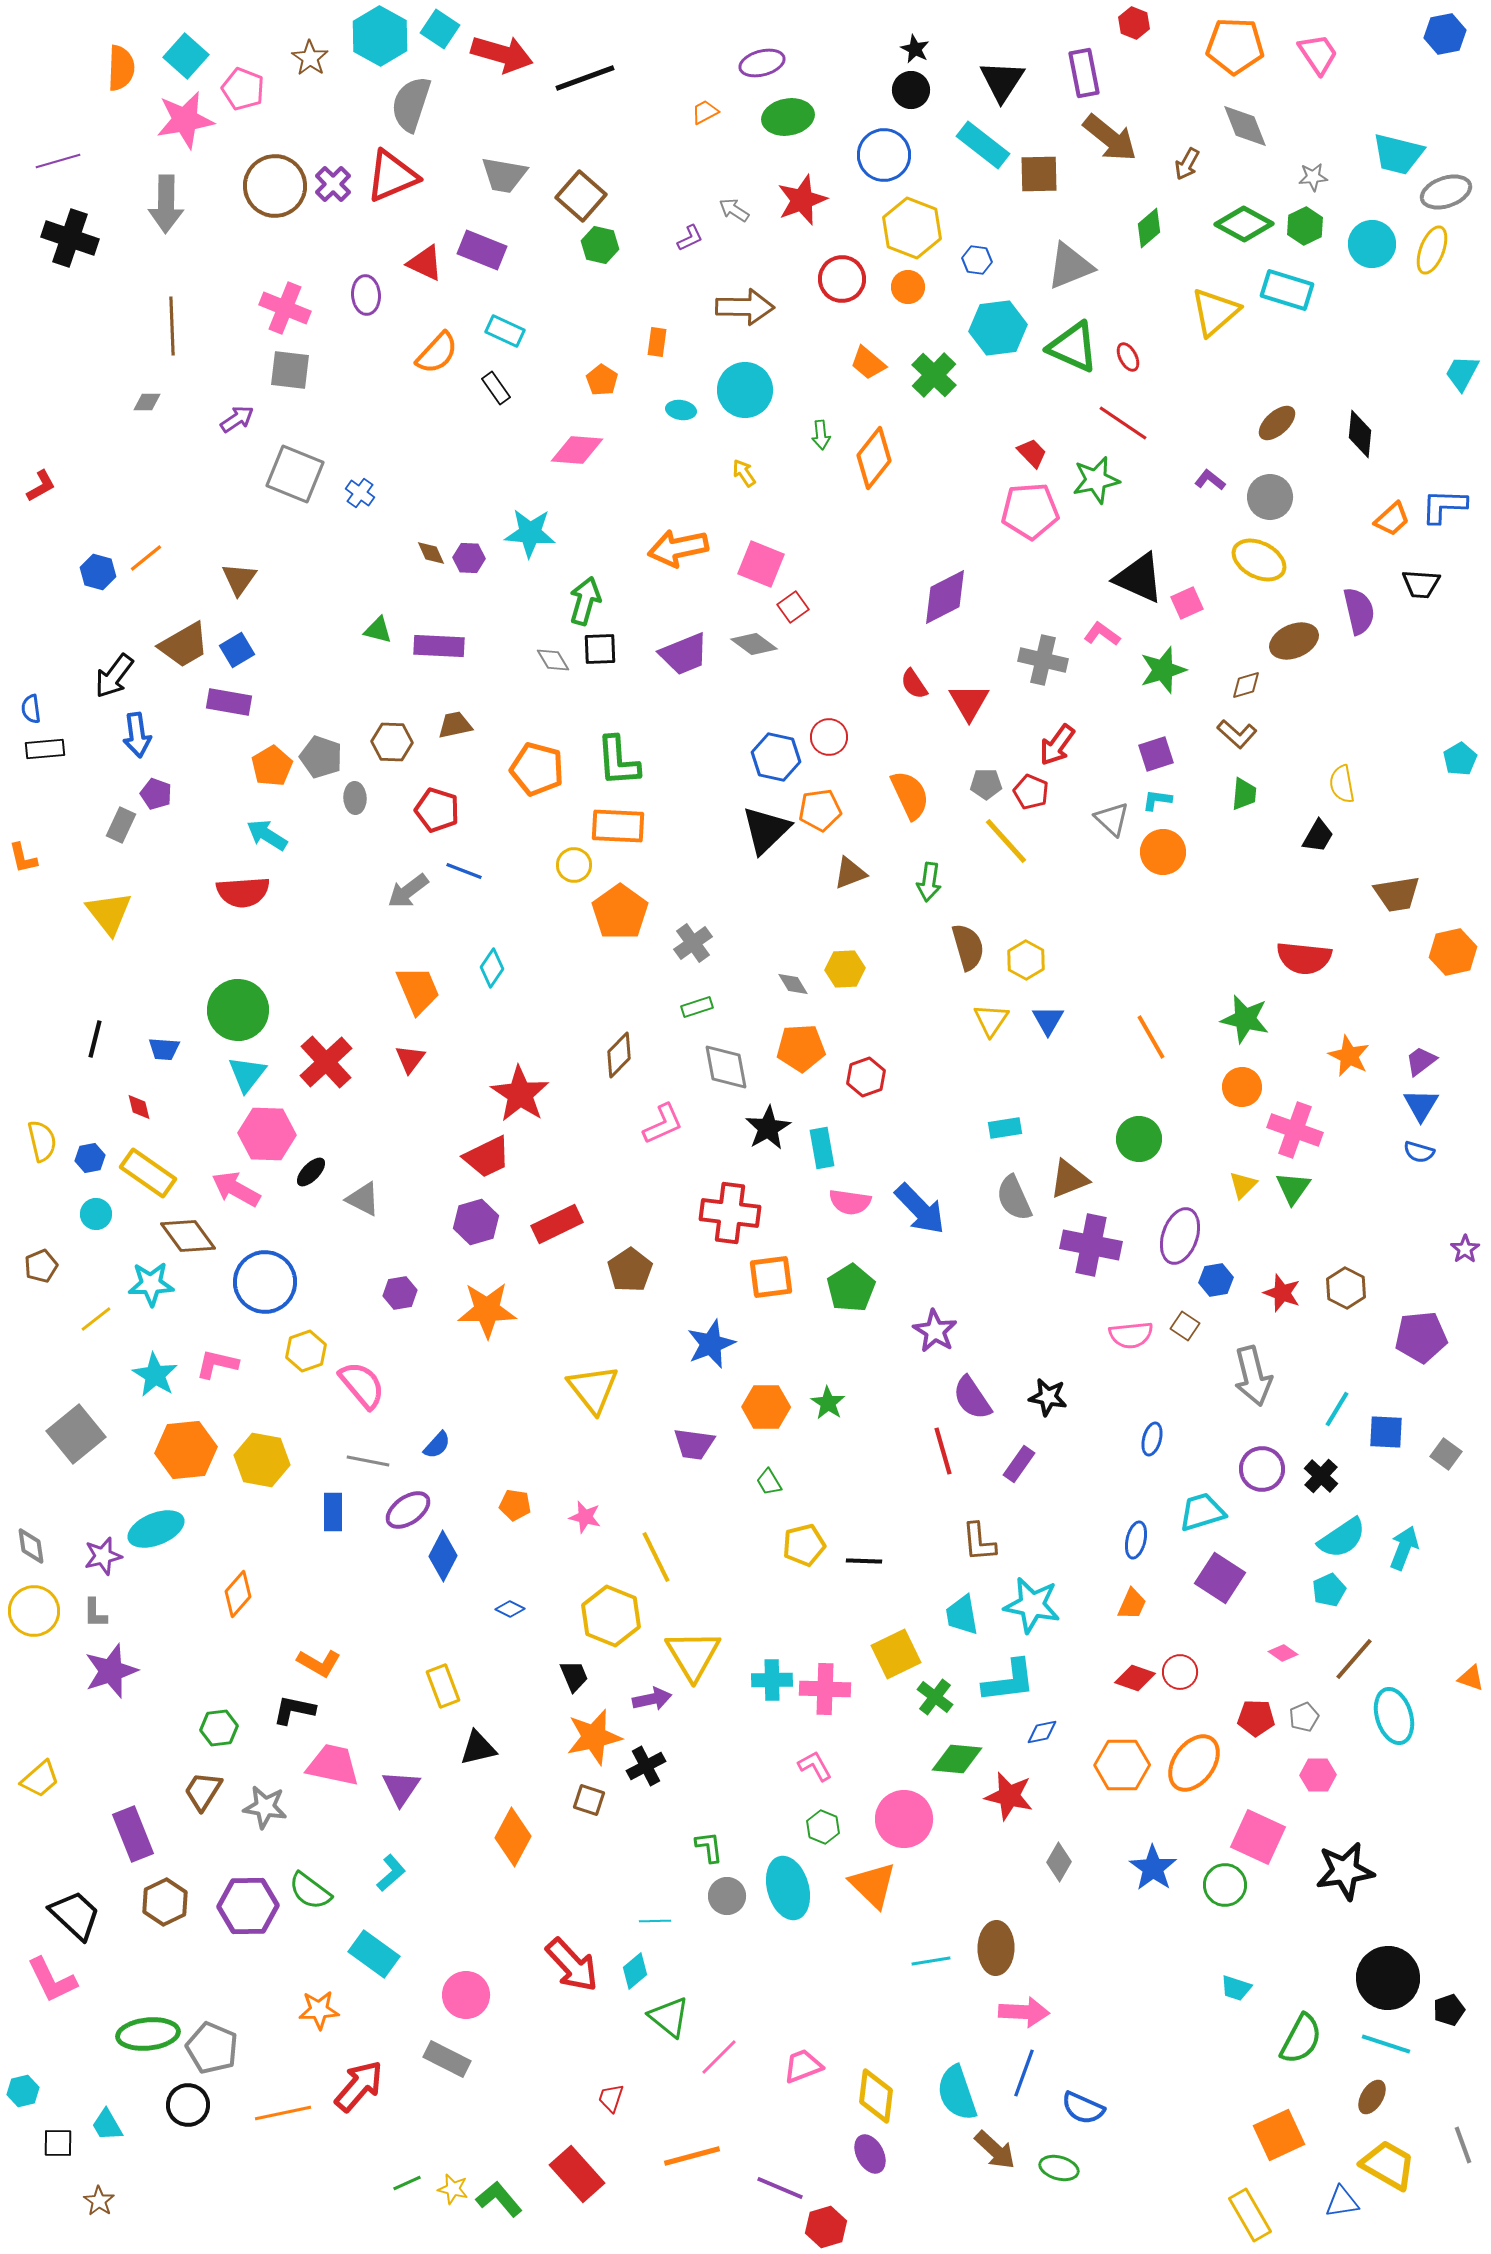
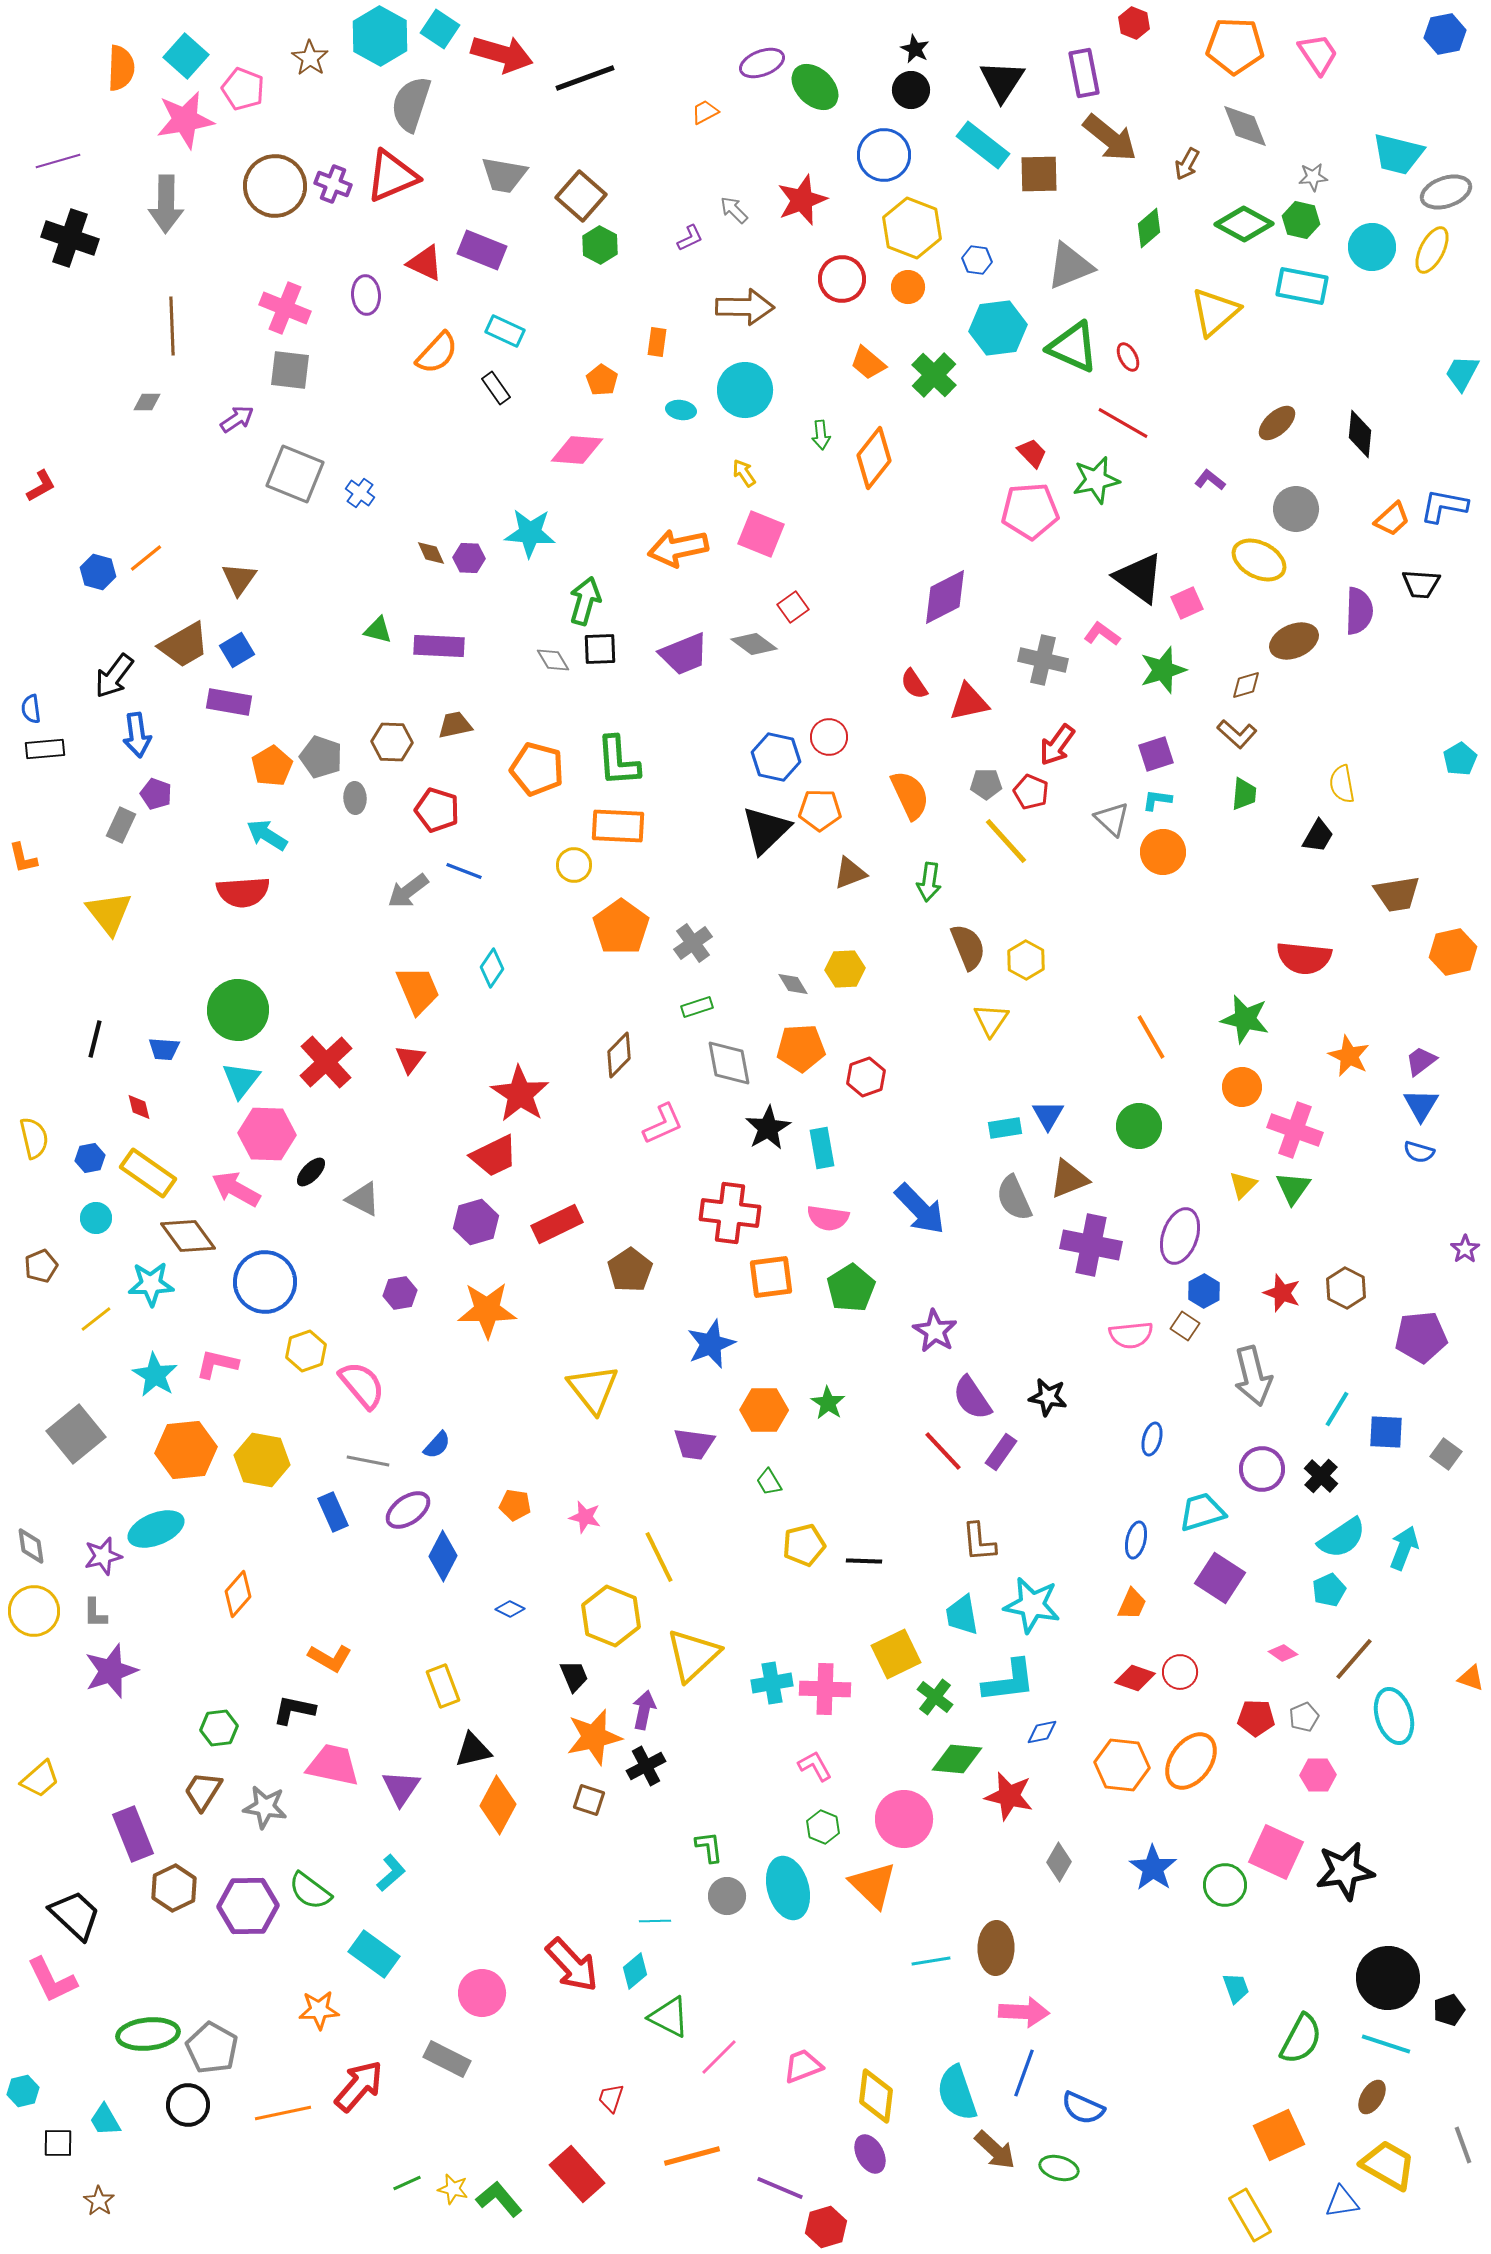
purple ellipse at (762, 63): rotated 6 degrees counterclockwise
green ellipse at (788, 117): moved 27 px right, 30 px up; rotated 54 degrees clockwise
purple cross at (333, 184): rotated 24 degrees counterclockwise
gray arrow at (734, 210): rotated 12 degrees clockwise
green hexagon at (1305, 226): moved 4 px left, 6 px up; rotated 21 degrees counterclockwise
cyan circle at (1372, 244): moved 3 px down
green hexagon at (600, 245): rotated 15 degrees clockwise
yellow ellipse at (1432, 250): rotated 6 degrees clockwise
cyan rectangle at (1287, 290): moved 15 px right, 4 px up; rotated 6 degrees counterclockwise
red line at (1123, 423): rotated 4 degrees counterclockwise
gray circle at (1270, 497): moved 26 px right, 12 px down
blue L-shape at (1444, 506): rotated 9 degrees clockwise
pink square at (761, 564): moved 30 px up
black triangle at (1139, 578): rotated 12 degrees clockwise
purple semicircle at (1359, 611): rotated 15 degrees clockwise
red triangle at (969, 702): rotated 48 degrees clockwise
orange pentagon at (820, 810): rotated 9 degrees clockwise
orange pentagon at (620, 912): moved 1 px right, 15 px down
brown semicircle at (968, 947): rotated 6 degrees counterclockwise
blue triangle at (1048, 1020): moved 95 px down
gray diamond at (726, 1067): moved 3 px right, 4 px up
cyan triangle at (247, 1074): moved 6 px left, 6 px down
green circle at (1139, 1139): moved 13 px up
yellow semicircle at (42, 1141): moved 8 px left, 3 px up
red trapezoid at (487, 1157): moved 7 px right, 1 px up
pink semicircle at (850, 1202): moved 22 px left, 16 px down
cyan circle at (96, 1214): moved 4 px down
blue hexagon at (1216, 1280): moved 12 px left, 11 px down; rotated 20 degrees counterclockwise
orange hexagon at (766, 1407): moved 2 px left, 3 px down
red line at (943, 1451): rotated 27 degrees counterclockwise
purple rectangle at (1019, 1464): moved 18 px left, 12 px up
blue rectangle at (333, 1512): rotated 24 degrees counterclockwise
yellow line at (656, 1557): moved 3 px right
yellow triangle at (693, 1655): rotated 18 degrees clockwise
orange L-shape at (319, 1663): moved 11 px right, 5 px up
cyan cross at (772, 1680): moved 3 px down; rotated 9 degrees counterclockwise
purple arrow at (652, 1699): moved 8 px left, 11 px down; rotated 66 degrees counterclockwise
black triangle at (478, 1748): moved 5 px left, 2 px down
orange ellipse at (1194, 1763): moved 3 px left, 2 px up
orange hexagon at (1122, 1765): rotated 6 degrees clockwise
orange diamond at (513, 1837): moved 15 px left, 32 px up
pink square at (1258, 1837): moved 18 px right, 15 px down
brown hexagon at (165, 1902): moved 9 px right, 14 px up
cyan trapezoid at (1236, 1988): rotated 128 degrees counterclockwise
pink circle at (466, 1995): moved 16 px right, 2 px up
green triangle at (669, 2017): rotated 12 degrees counterclockwise
gray pentagon at (212, 2048): rotated 6 degrees clockwise
cyan trapezoid at (107, 2125): moved 2 px left, 5 px up
